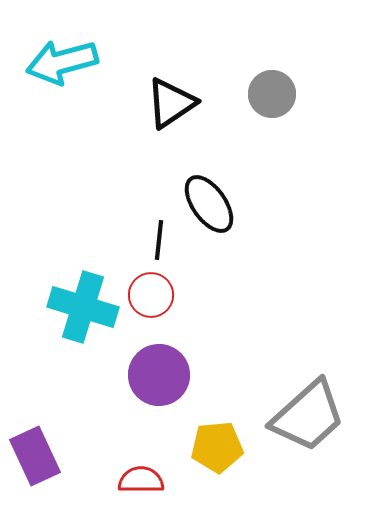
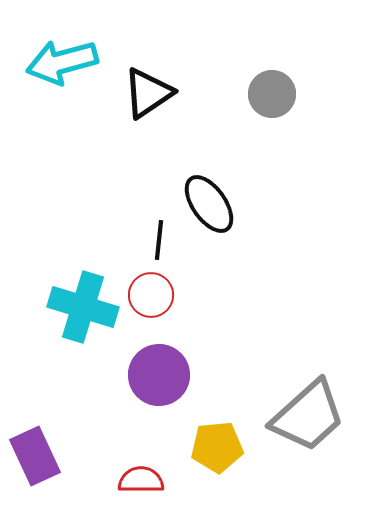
black triangle: moved 23 px left, 10 px up
